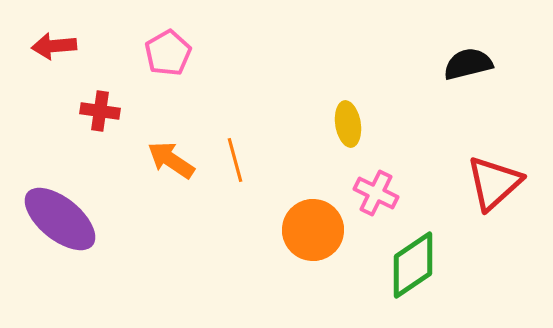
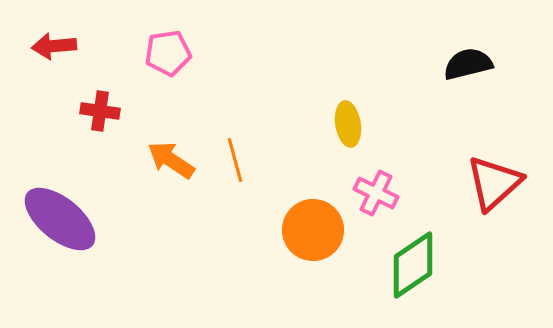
pink pentagon: rotated 21 degrees clockwise
